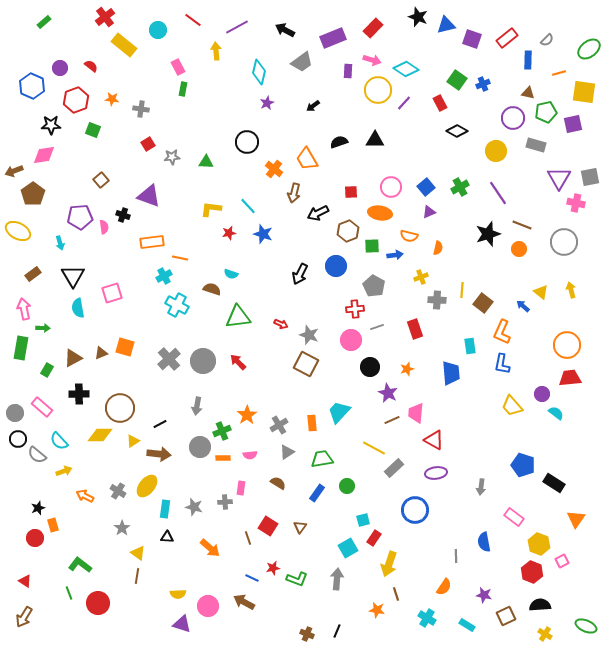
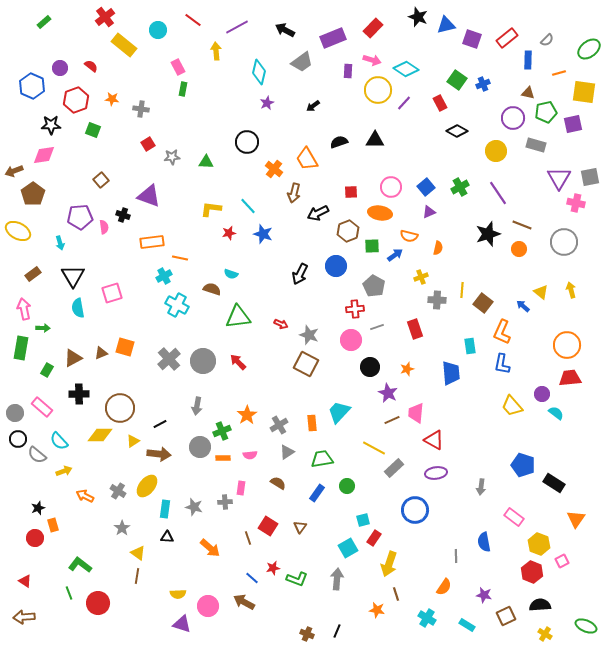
blue arrow at (395, 255): rotated 28 degrees counterclockwise
blue line at (252, 578): rotated 16 degrees clockwise
brown arrow at (24, 617): rotated 55 degrees clockwise
